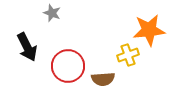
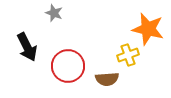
gray star: moved 2 px right
orange star: moved 1 px left, 1 px up; rotated 20 degrees clockwise
brown semicircle: moved 4 px right
